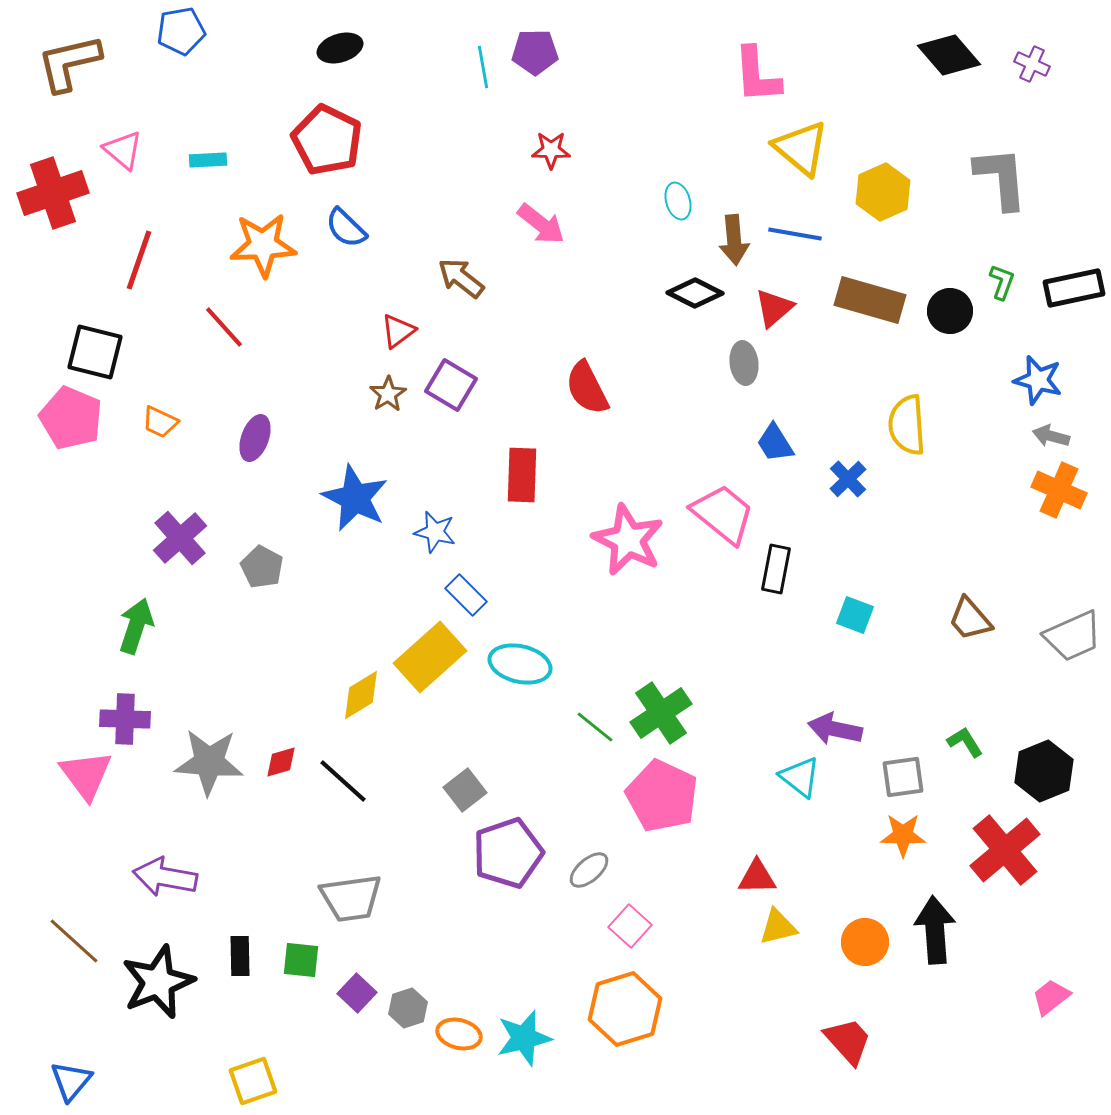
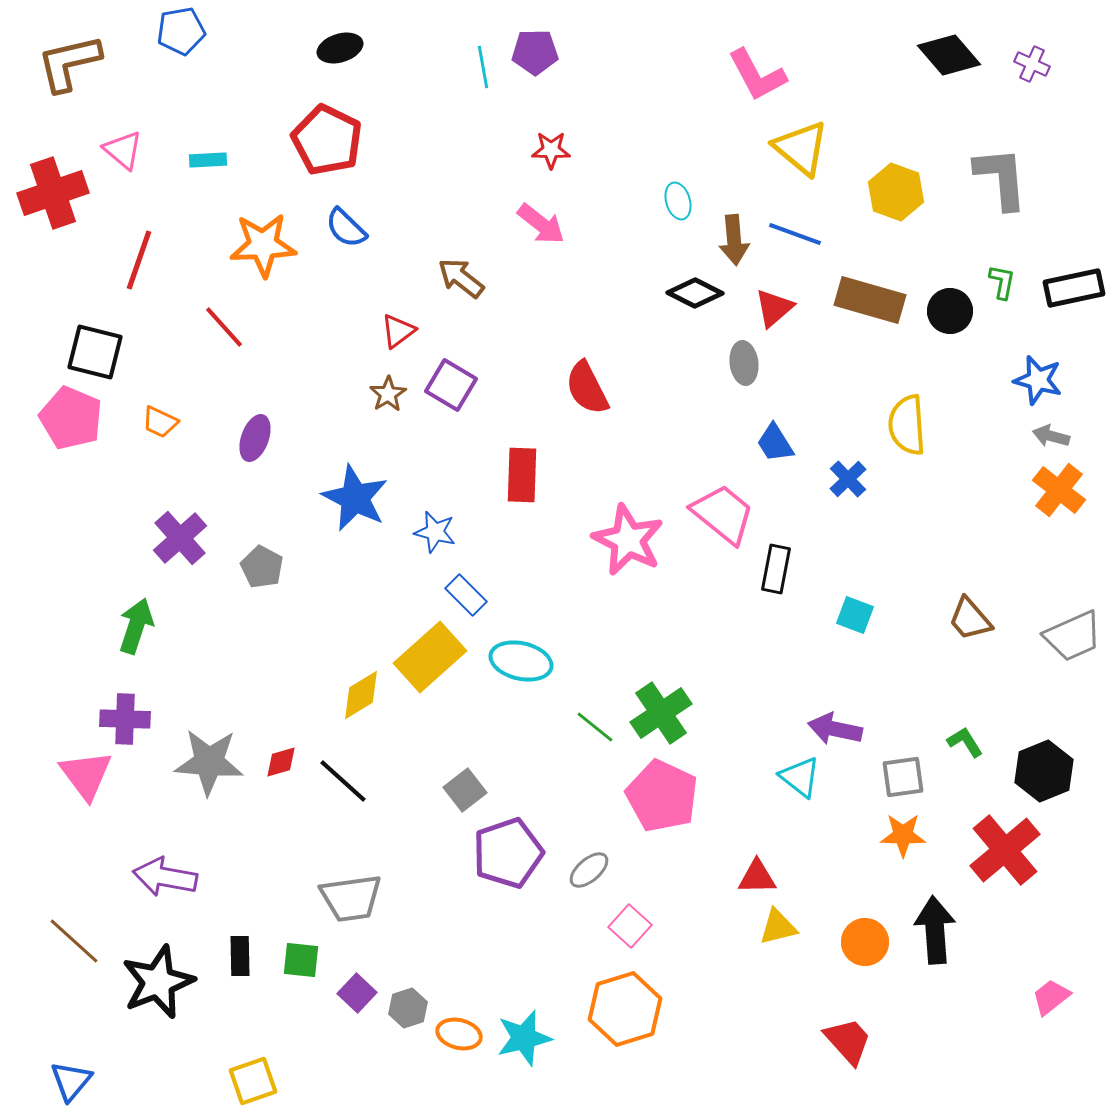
pink L-shape at (757, 75): rotated 24 degrees counterclockwise
yellow hexagon at (883, 192): moved 13 px right; rotated 16 degrees counterclockwise
blue line at (795, 234): rotated 10 degrees clockwise
green L-shape at (1002, 282): rotated 9 degrees counterclockwise
orange cross at (1059, 490): rotated 14 degrees clockwise
cyan ellipse at (520, 664): moved 1 px right, 3 px up
